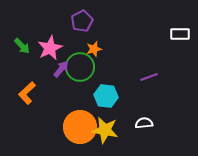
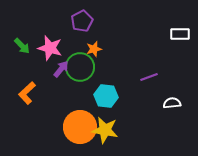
pink star: rotated 30 degrees counterclockwise
white semicircle: moved 28 px right, 20 px up
